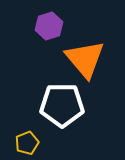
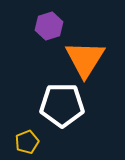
orange triangle: rotated 12 degrees clockwise
yellow pentagon: moved 1 px up
